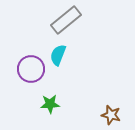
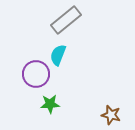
purple circle: moved 5 px right, 5 px down
